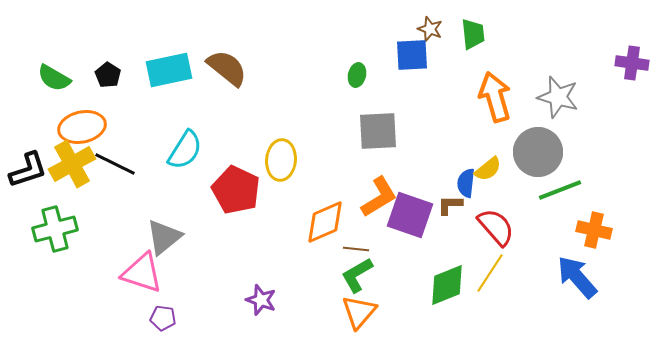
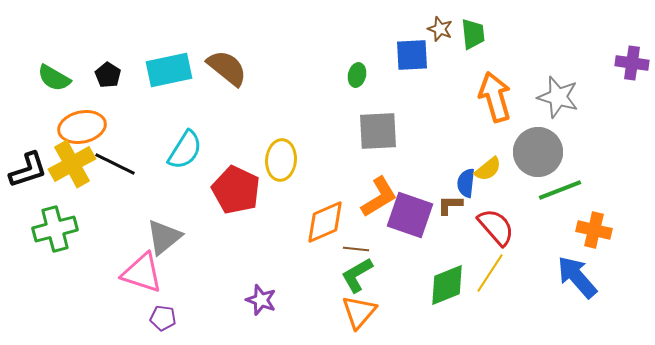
brown star: moved 10 px right
